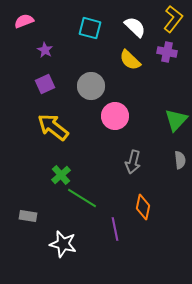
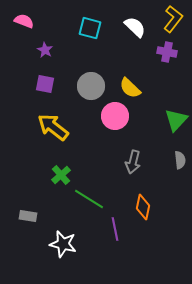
pink semicircle: rotated 42 degrees clockwise
yellow semicircle: moved 28 px down
purple square: rotated 36 degrees clockwise
green line: moved 7 px right, 1 px down
